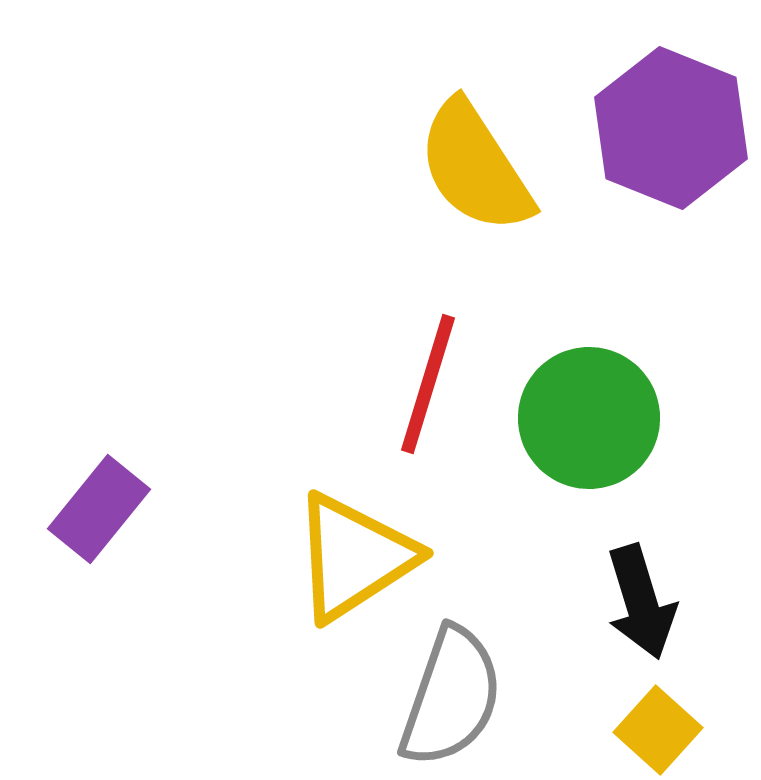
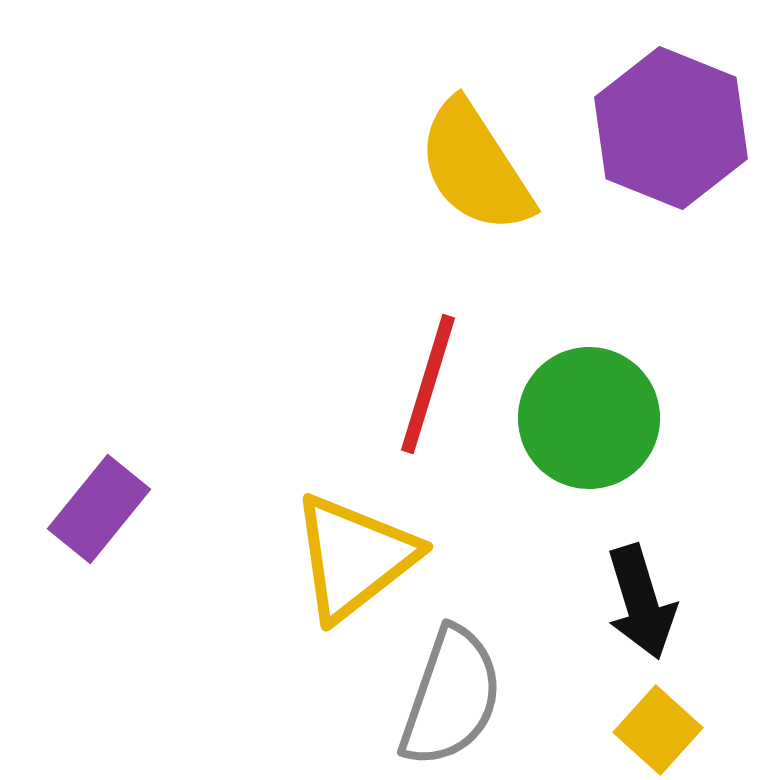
yellow triangle: rotated 5 degrees counterclockwise
